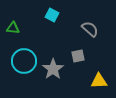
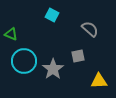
green triangle: moved 2 px left, 6 px down; rotated 16 degrees clockwise
